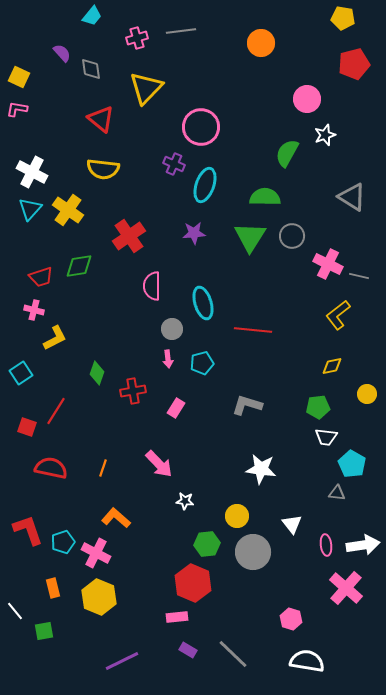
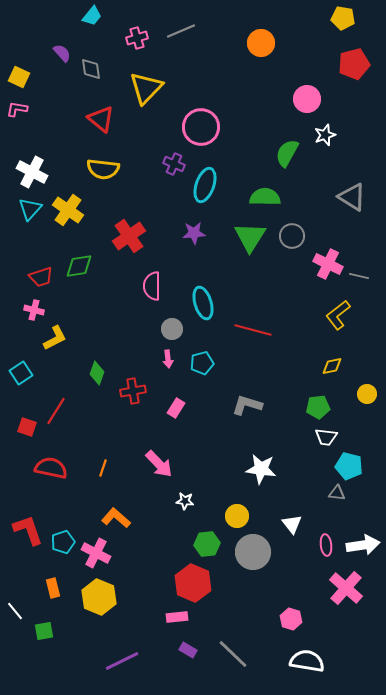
gray line at (181, 31): rotated 16 degrees counterclockwise
red line at (253, 330): rotated 9 degrees clockwise
cyan pentagon at (352, 464): moved 3 px left, 2 px down; rotated 16 degrees counterclockwise
